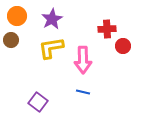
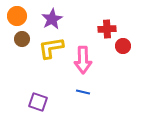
brown circle: moved 11 px right, 1 px up
purple square: rotated 18 degrees counterclockwise
